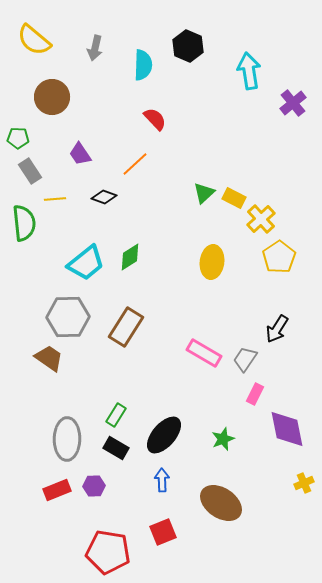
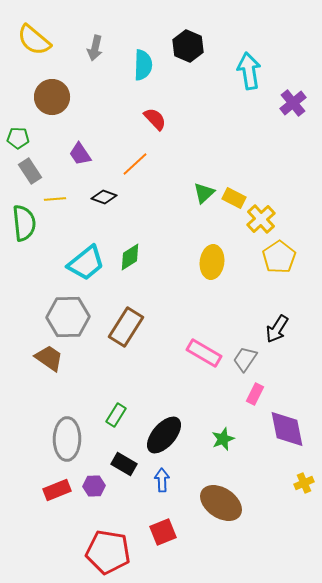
black rectangle at (116, 448): moved 8 px right, 16 px down
